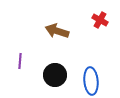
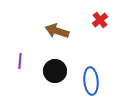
red cross: rotated 21 degrees clockwise
black circle: moved 4 px up
